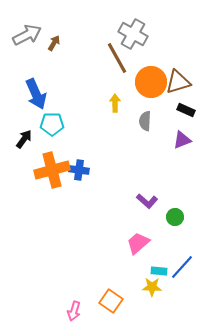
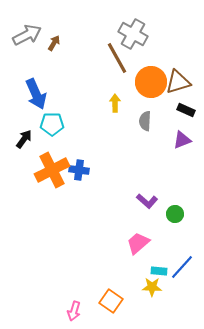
orange cross: rotated 12 degrees counterclockwise
green circle: moved 3 px up
